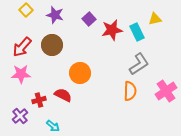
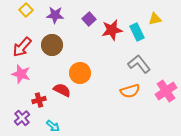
purple star: rotated 12 degrees counterclockwise
gray L-shape: rotated 95 degrees counterclockwise
pink star: rotated 18 degrees clockwise
orange semicircle: rotated 72 degrees clockwise
red semicircle: moved 1 px left, 5 px up
purple cross: moved 2 px right, 2 px down
